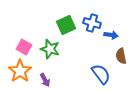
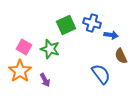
brown semicircle: rotated 14 degrees counterclockwise
